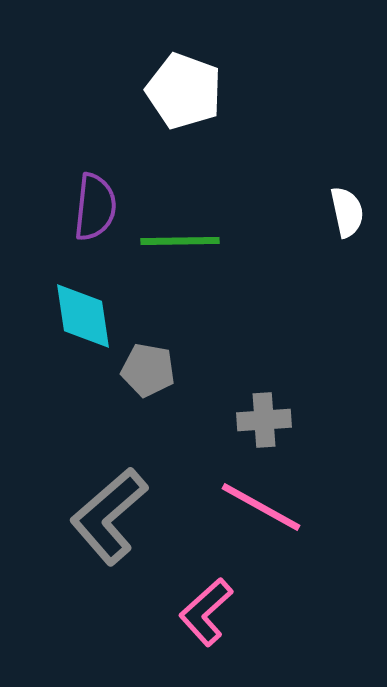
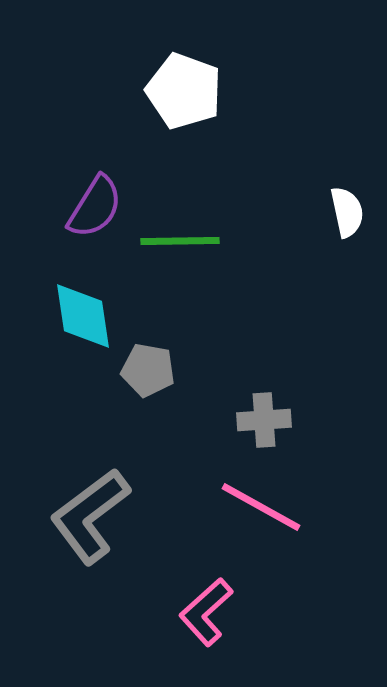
purple semicircle: rotated 26 degrees clockwise
gray L-shape: moved 19 px left; rotated 4 degrees clockwise
